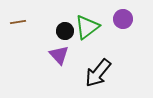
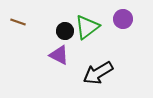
brown line: rotated 28 degrees clockwise
purple triangle: rotated 20 degrees counterclockwise
black arrow: rotated 20 degrees clockwise
